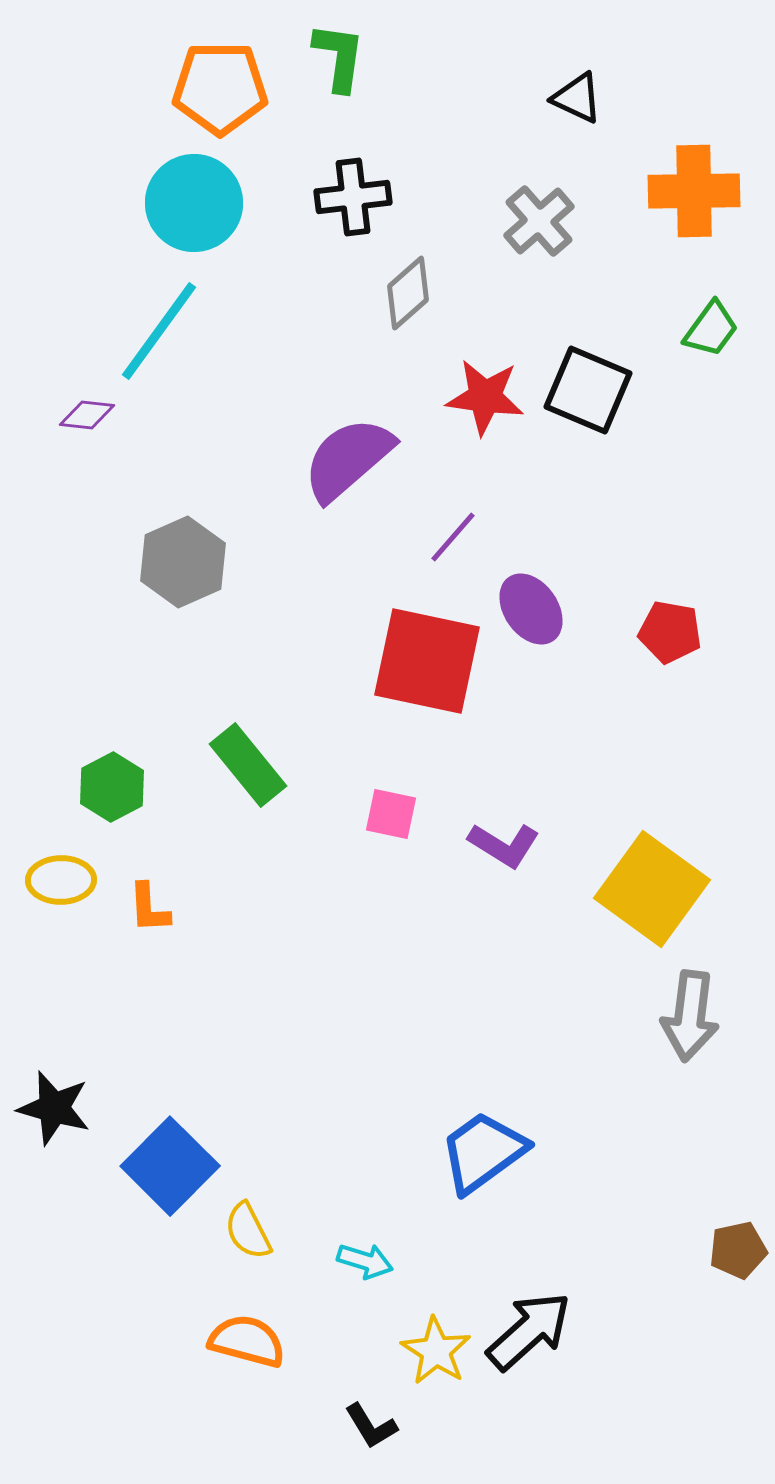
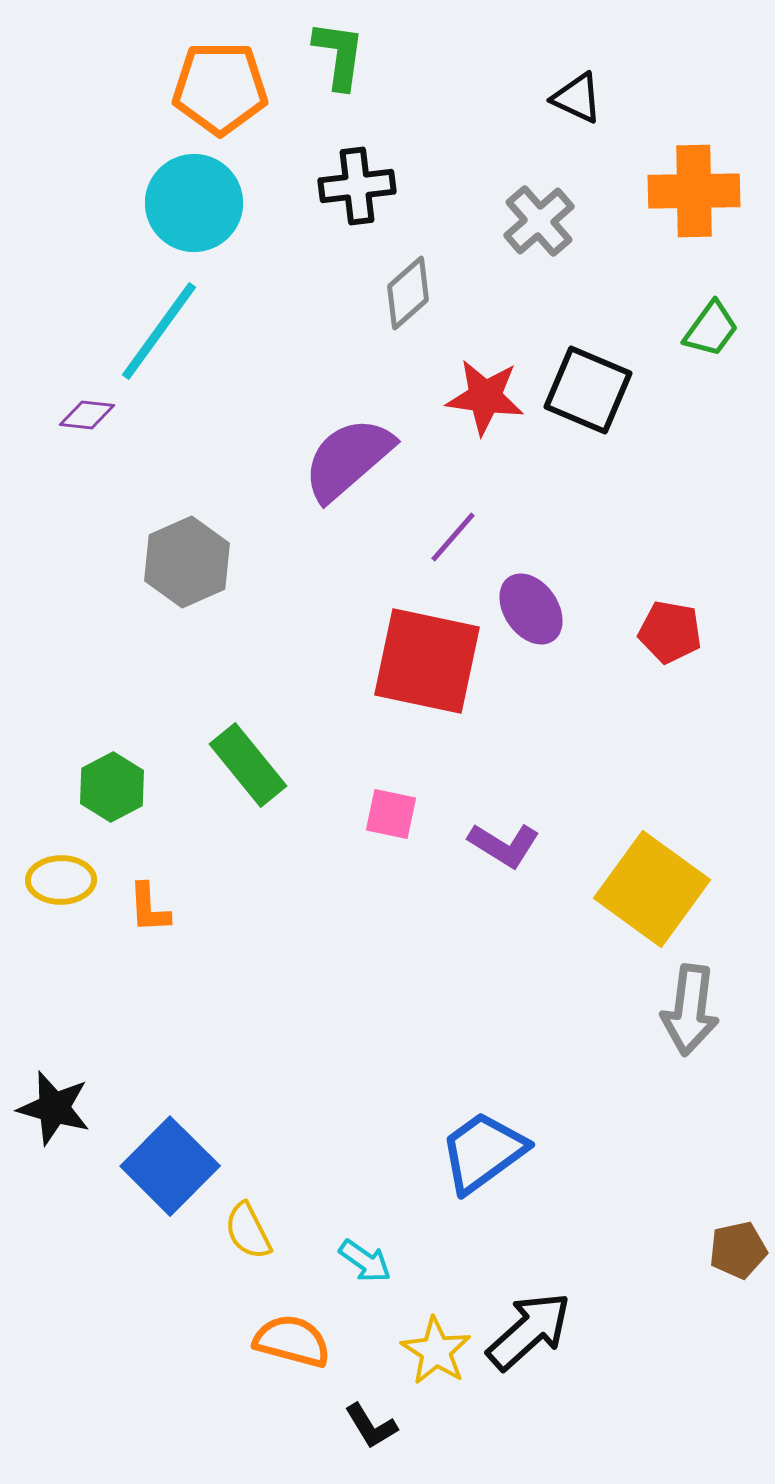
green L-shape: moved 2 px up
black cross: moved 4 px right, 11 px up
gray hexagon: moved 4 px right
gray arrow: moved 6 px up
cyan arrow: rotated 18 degrees clockwise
orange semicircle: moved 45 px right
